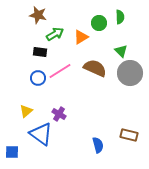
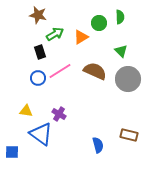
black rectangle: rotated 64 degrees clockwise
brown semicircle: moved 3 px down
gray circle: moved 2 px left, 6 px down
yellow triangle: rotated 48 degrees clockwise
